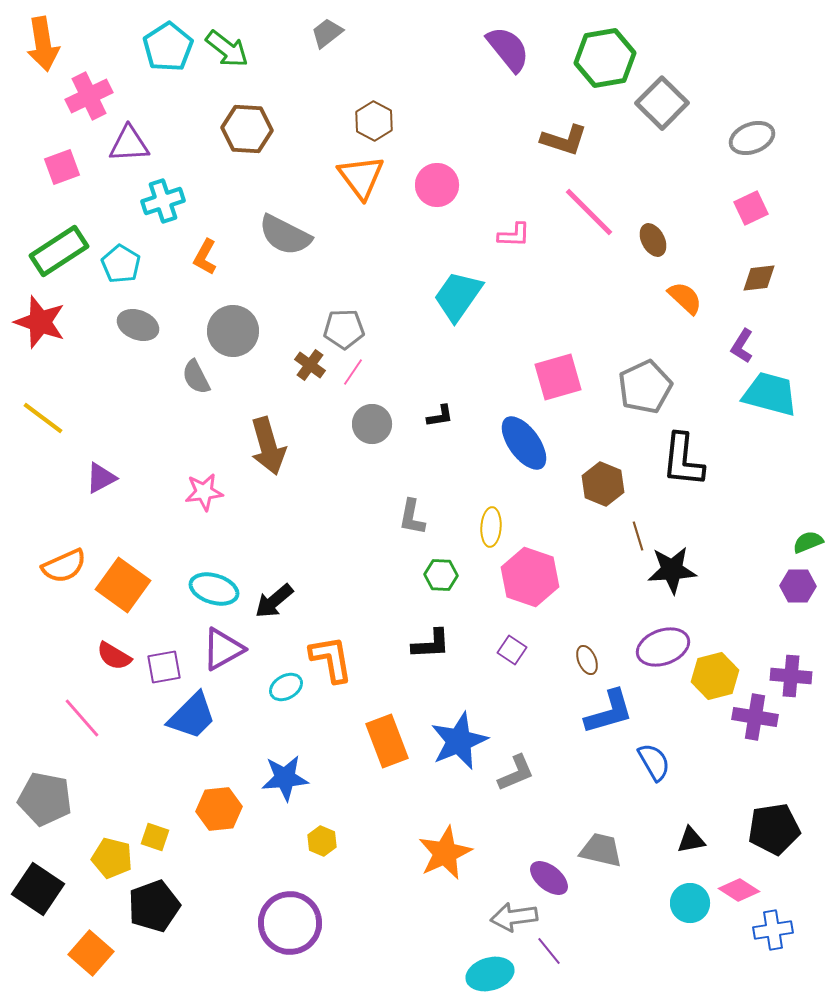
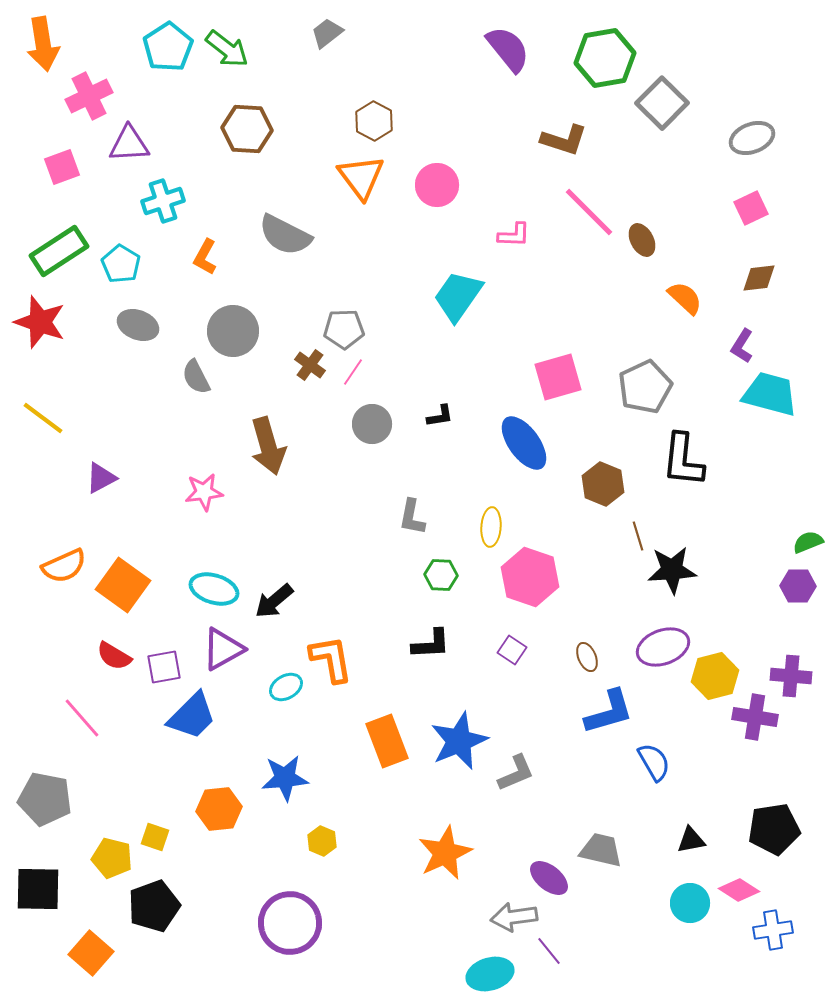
brown ellipse at (653, 240): moved 11 px left
brown ellipse at (587, 660): moved 3 px up
black square at (38, 889): rotated 33 degrees counterclockwise
